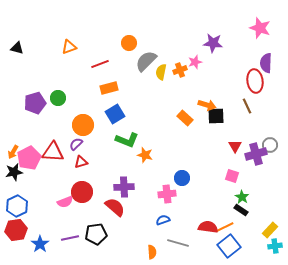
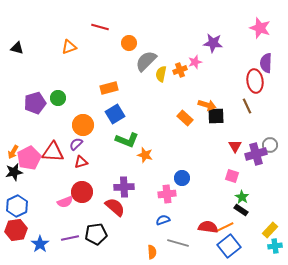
red line at (100, 64): moved 37 px up; rotated 36 degrees clockwise
yellow semicircle at (161, 72): moved 2 px down
